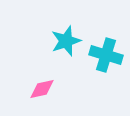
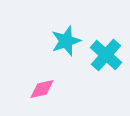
cyan cross: rotated 24 degrees clockwise
